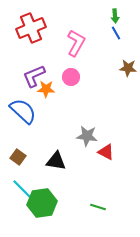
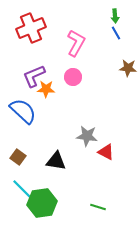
pink circle: moved 2 px right
